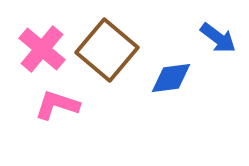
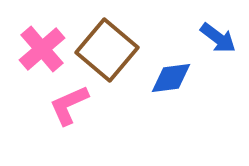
pink cross: rotated 9 degrees clockwise
pink L-shape: moved 12 px right; rotated 42 degrees counterclockwise
